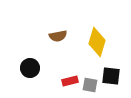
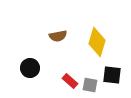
black square: moved 1 px right, 1 px up
red rectangle: rotated 56 degrees clockwise
